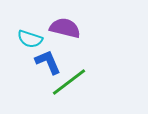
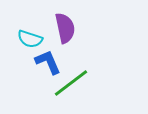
purple semicircle: rotated 64 degrees clockwise
green line: moved 2 px right, 1 px down
